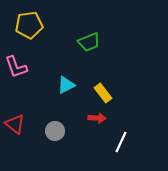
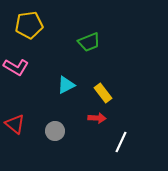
pink L-shape: rotated 40 degrees counterclockwise
